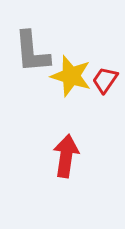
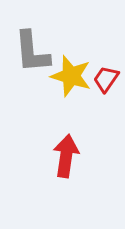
red trapezoid: moved 1 px right, 1 px up
